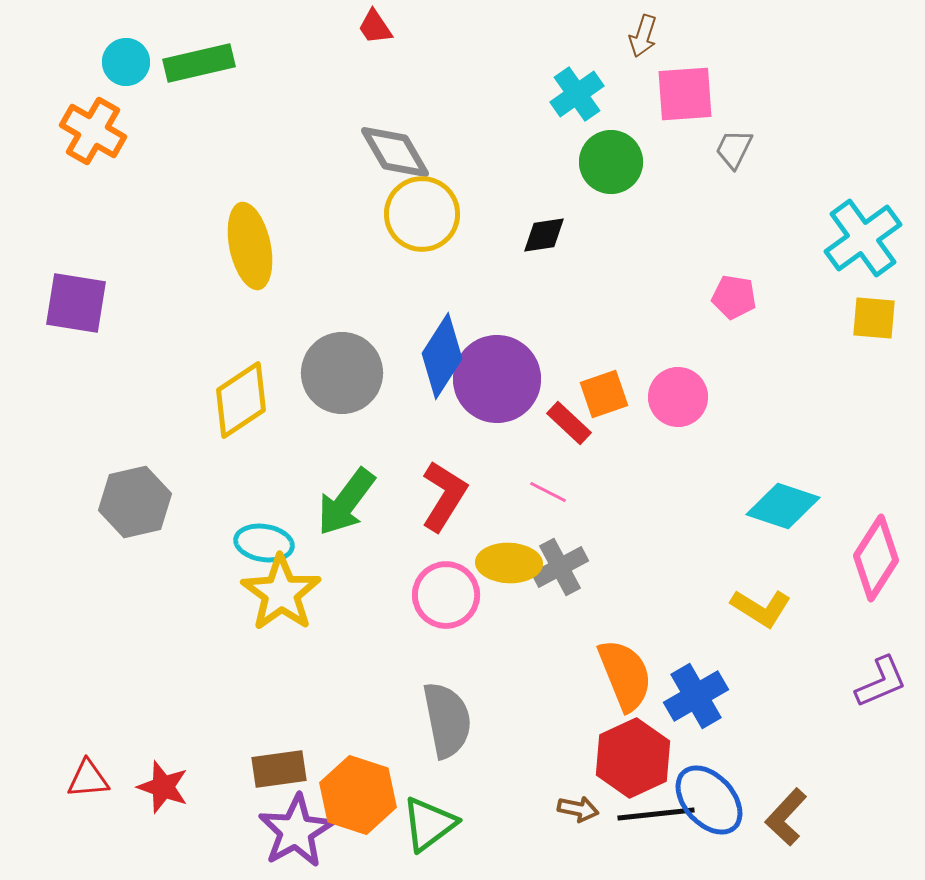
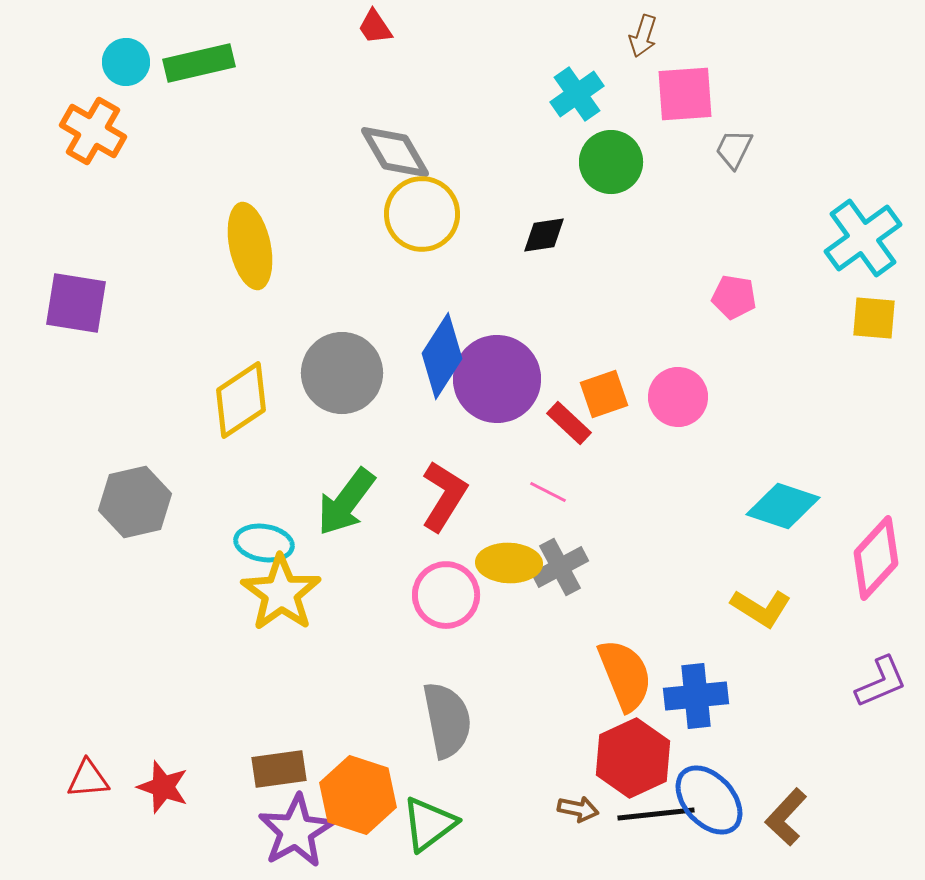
pink diamond at (876, 558): rotated 10 degrees clockwise
blue cross at (696, 696): rotated 24 degrees clockwise
